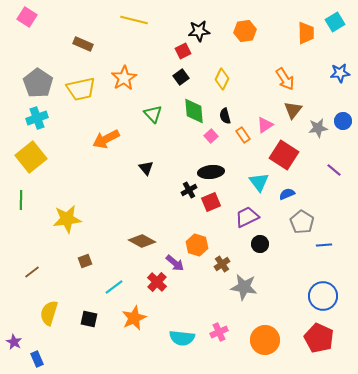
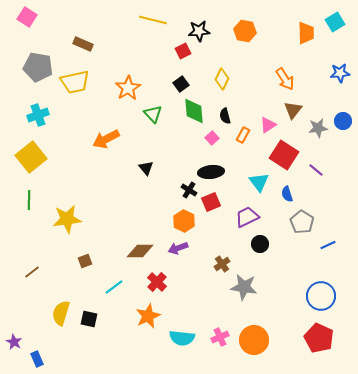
yellow line at (134, 20): moved 19 px right
orange hexagon at (245, 31): rotated 20 degrees clockwise
black square at (181, 77): moved 7 px down
orange star at (124, 78): moved 4 px right, 10 px down
gray pentagon at (38, 83): moved 16 px up; rotated 24 degrees counterclockwise
yellow trapezoid at (81, 89): moved 6 px left, 7 px up
cyan cross at (37, 118): moved 1 px right, 3 px up
pink triangle at (265, 125): moved 3 px right
orange rectangle at (243, 135): rotated 63 degrees clockwise
pink square at (211, 136): moved 1 px right, 2 px down
purple line at (334, 170): moved 18 px left
black cross at (189, 190): rotated 28 degrees counterclockwise
blue semicircle at (287, 194): rotated 84 degrees counterclockwise
green line at (21, 200): moved 8 px right
brown diamond at (142, 241): moved 2 px left, 10 px down; rotated 28 degrees counterclockwise
orange hexagon at (197, 245): moved 13 px left, 24 px up; rotated 10 degrees clockwise
blue line at (324, 245): moved 4 px right; rotated 21 degrees counterclockwise
purple arrow at (175, 263): moved 3 px right, 15 px up; rotated 120 degrees clockwise
blue circle at (323, 296): moved 2 px left
yellow semicircle at (49, 313): moved 12 px right
orange star at (134, 318): moved 14 px right, 2 px up
pink cross at (219, 332): moved 1 px right, 5 px down
orange circle at (265, 340): moved 11 px left
